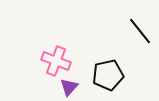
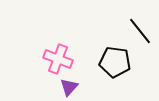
pink cross: moved 2 px right, 2 px up
black pentagon: moved 7 px right, 13 px up; rotated 20 degrees clockwise
